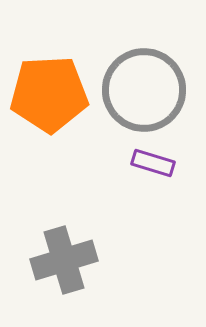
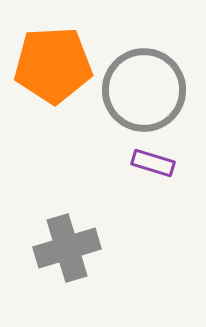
orange pentagon: moved 4 px right, 29 px up
gray cross: moved 3 px right, 12 px up
